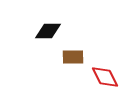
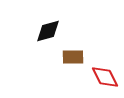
black diamond: rotated 16 degrees counterclockwise
